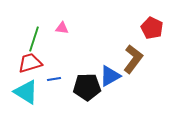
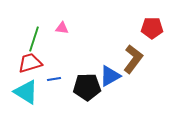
red pentagon: rotated 25 degrees counterclockwise
